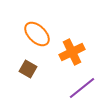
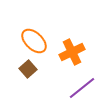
orange ellipse: moved 3 px left, 7 px down
brown square: rotated 18 degrees clockwise
